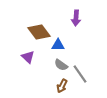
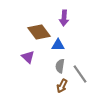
purple arrow: moved 12 px left
gray semicircle: moved 1 px left, 1 px down; rotated 64 degrees clockwise
